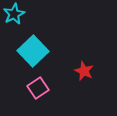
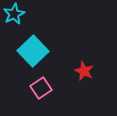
pink square: moved 3 px right
